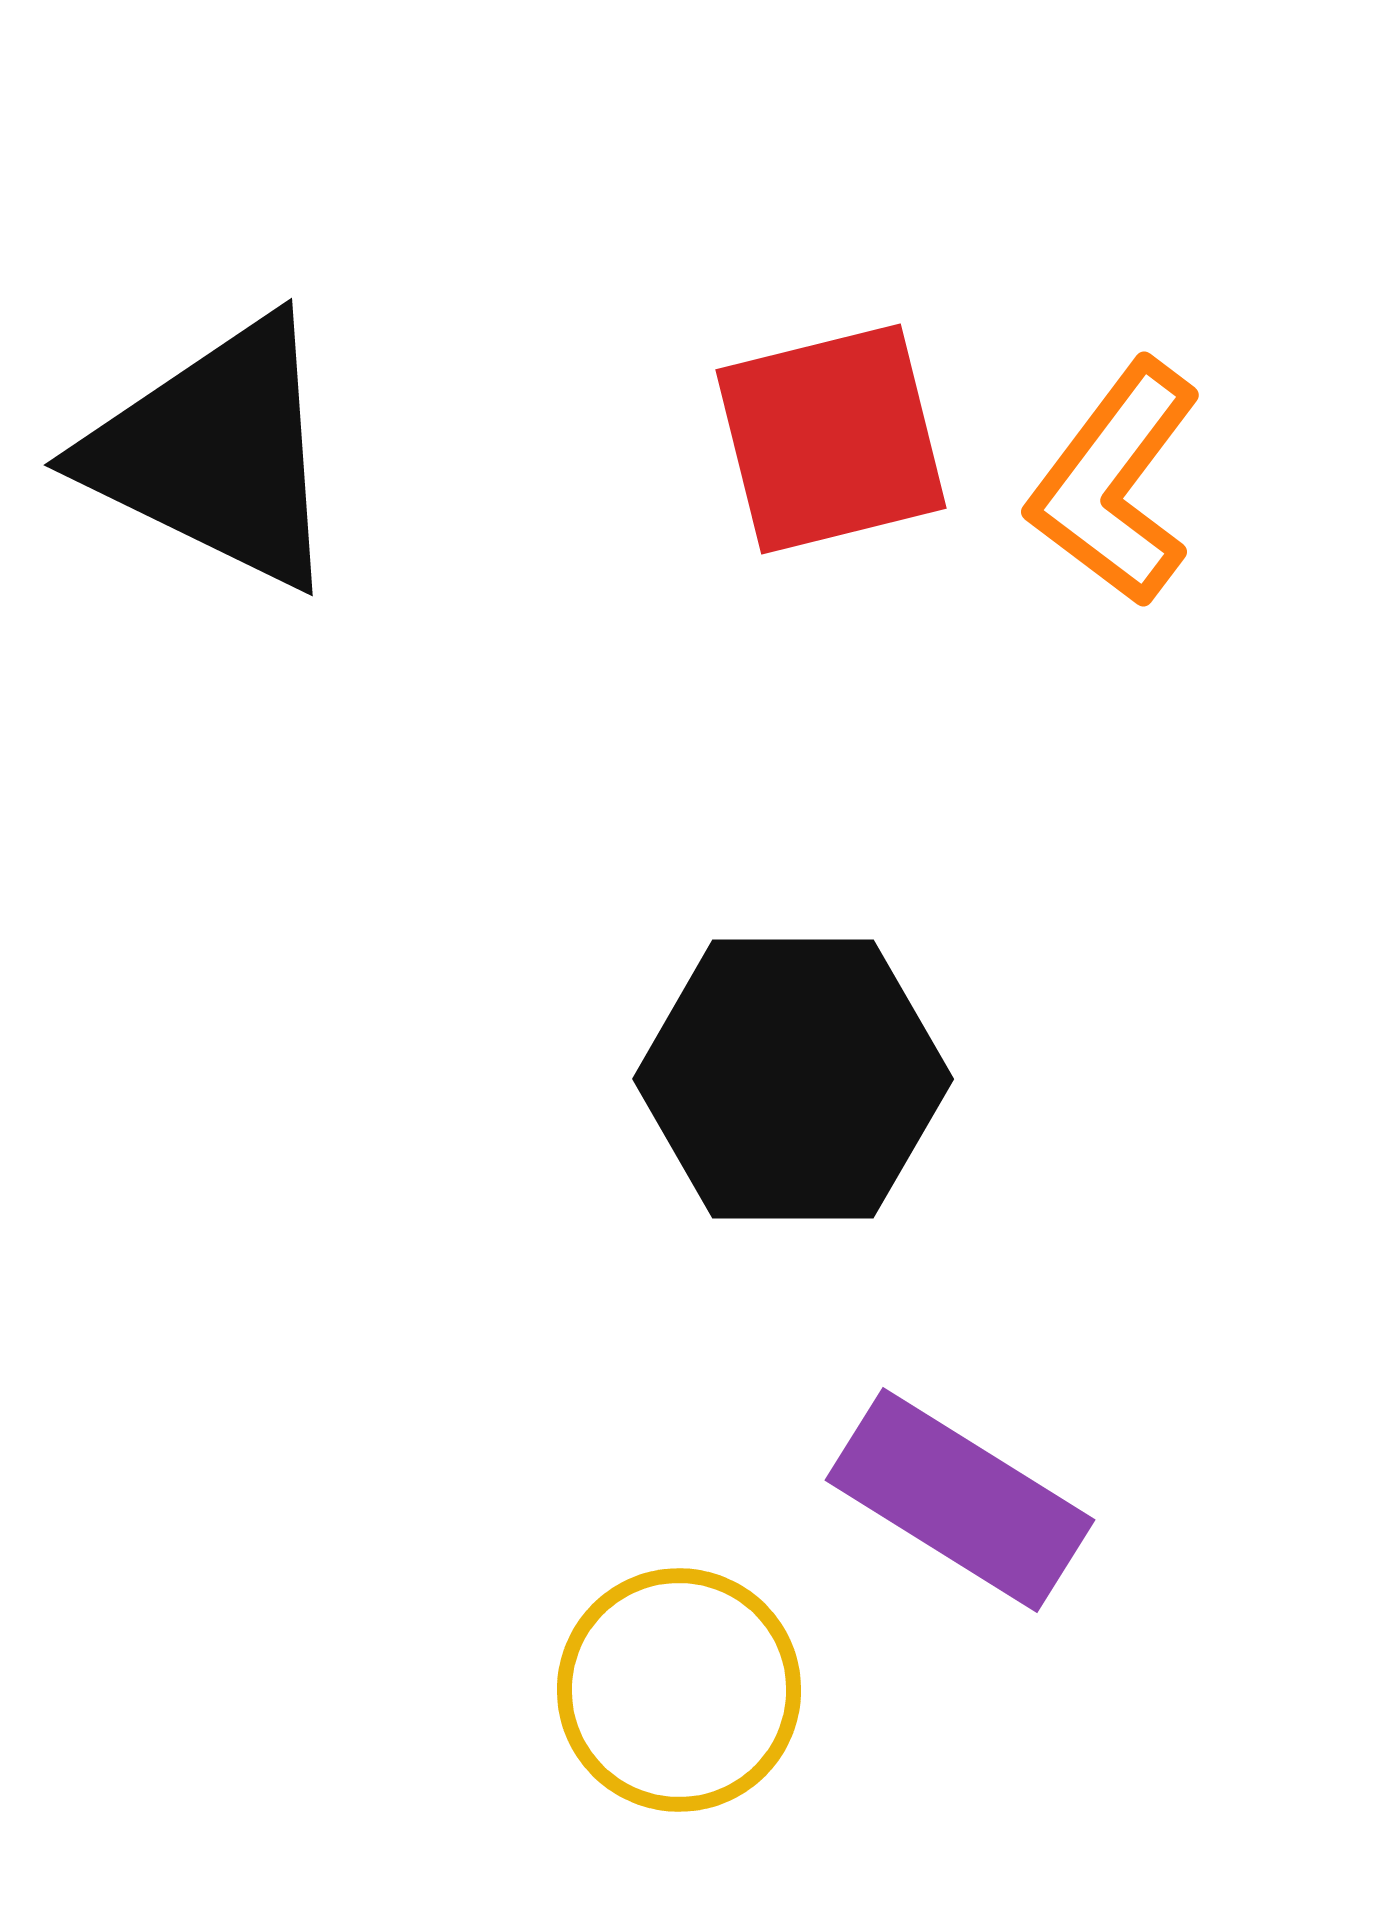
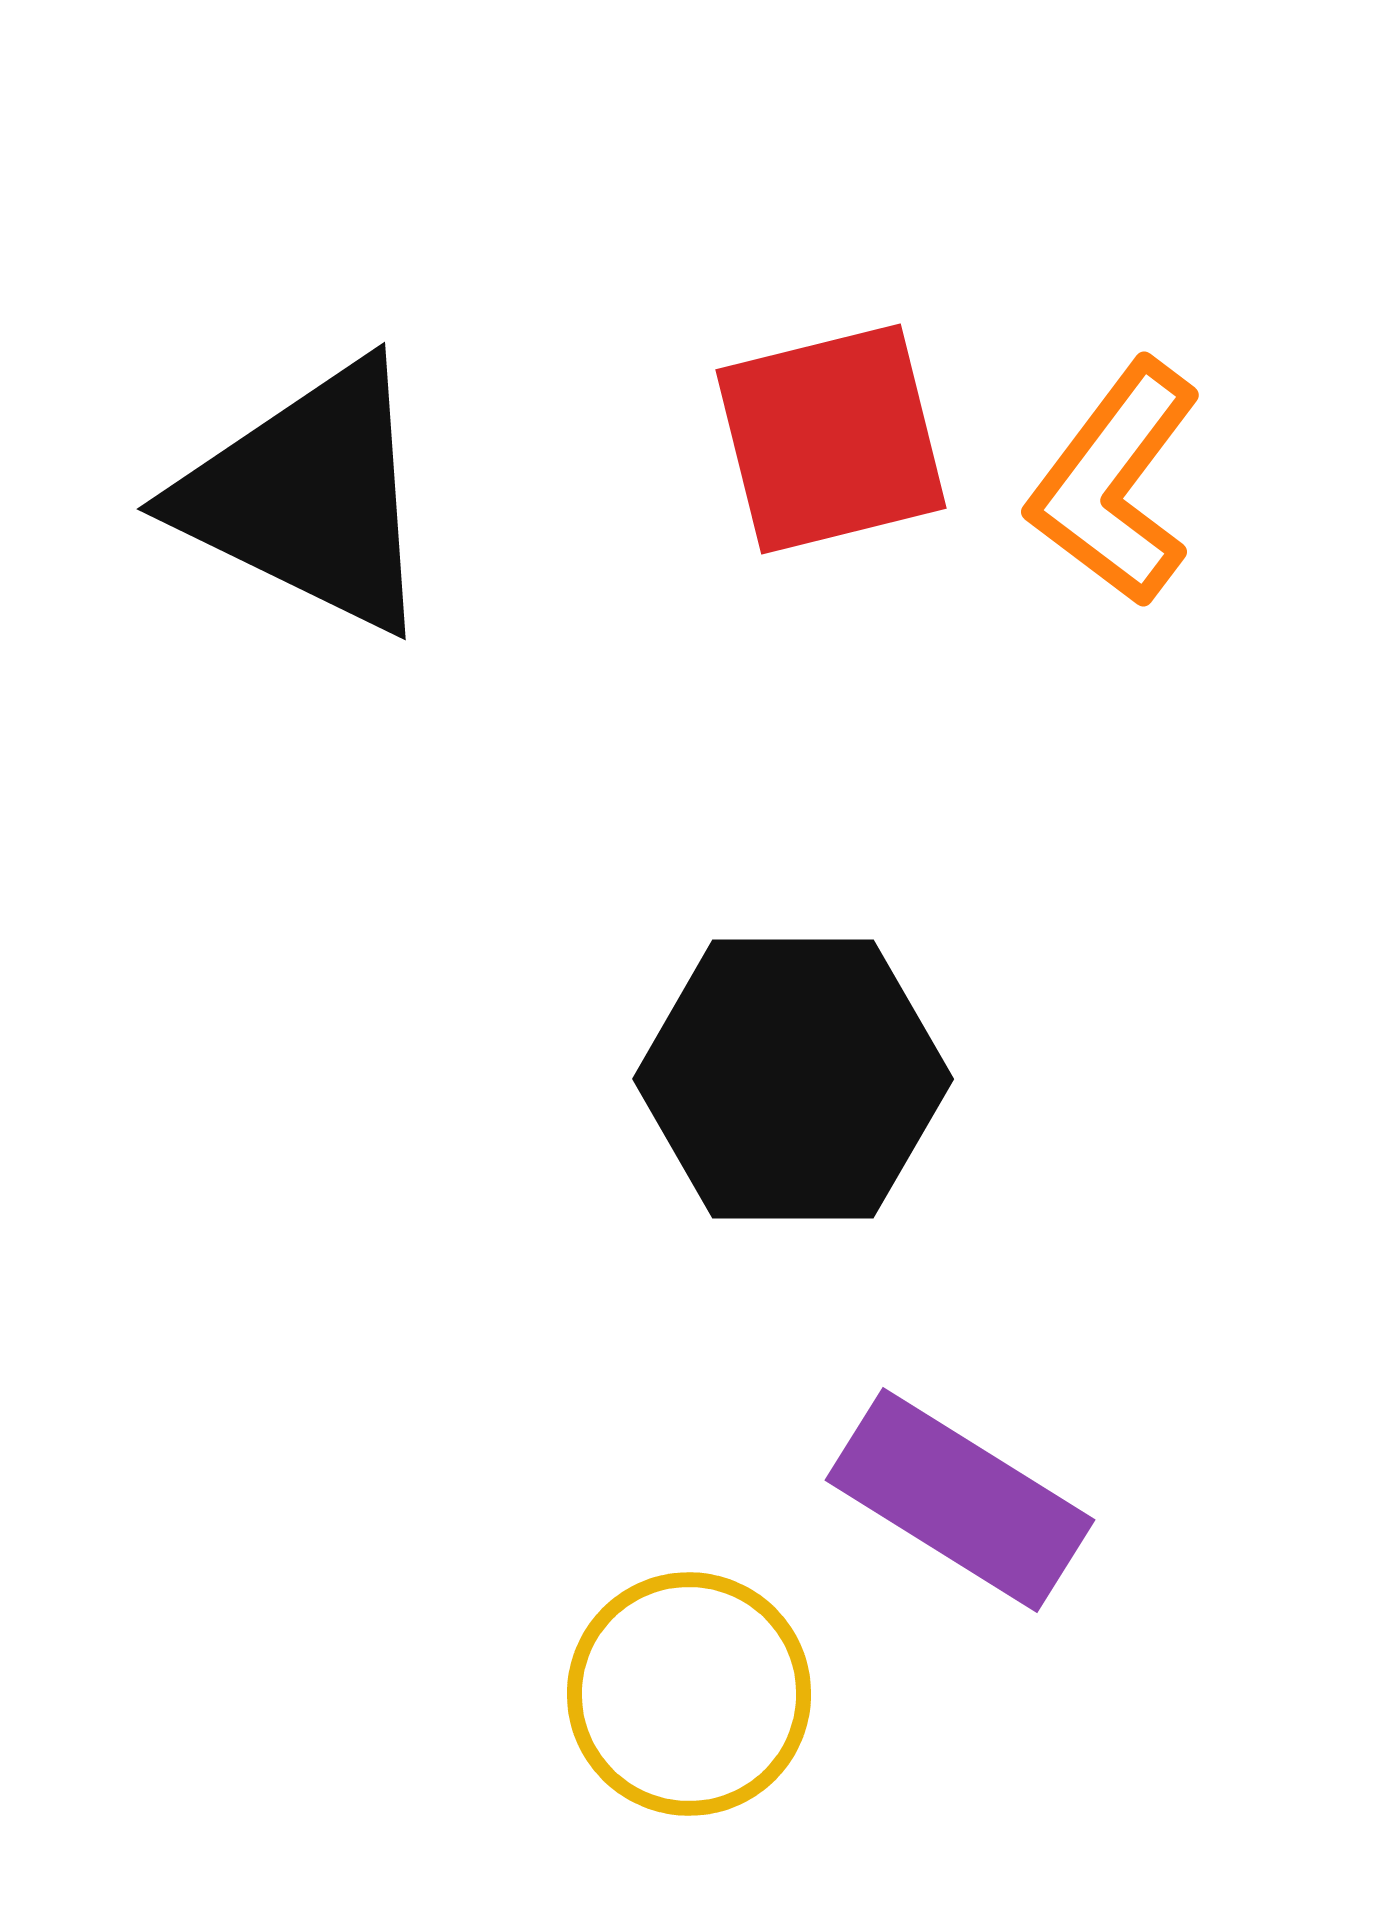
black triangle: moved 93 px right, 44 px down
yellow circle: moved 10 px right, 4 px down
